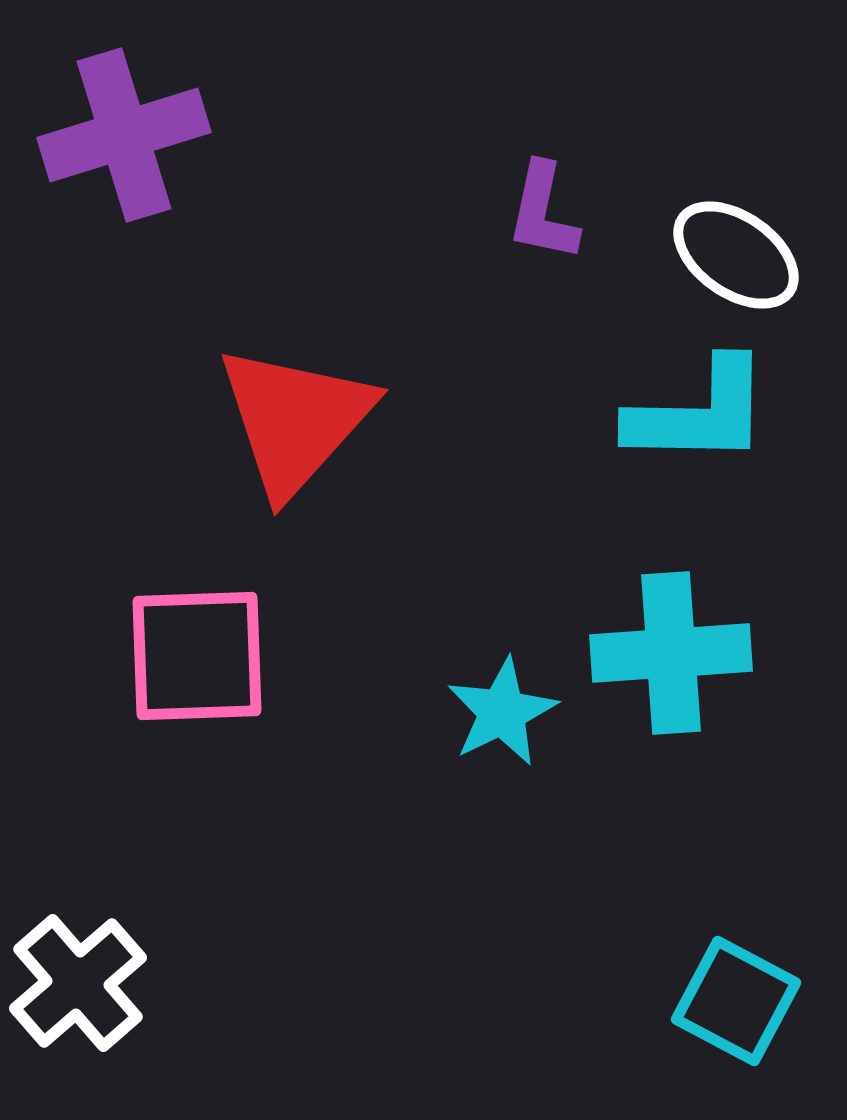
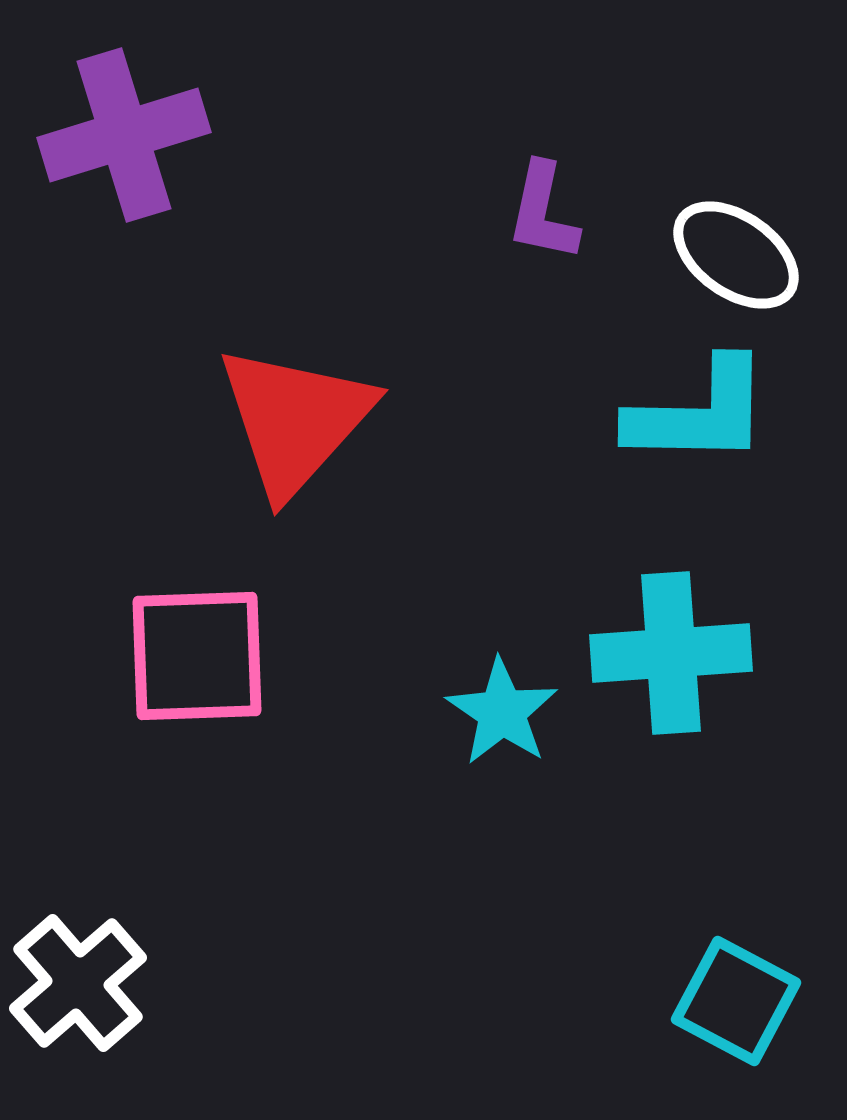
cyan star: rotated 12 degrees counterclockwise
